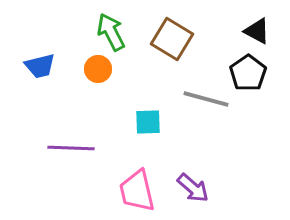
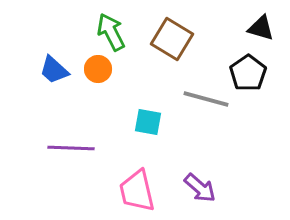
black triangle: moved 4 px right, 3 px up; rotated 12 degrees counterclockwise
blue trapezoid: moved 14 px right, 4 px down; rotated 56 degrees clockwise
cyan square: rotated 12 degrees clockwise
purple arrow: moved 7 px right
